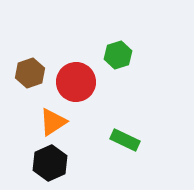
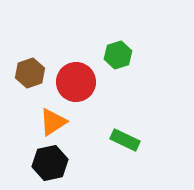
black hexagon: rotated 12 degrees clockwise
